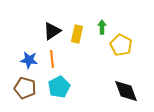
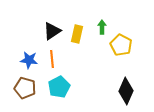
black diamond: rotated 44 degrees clockwise
